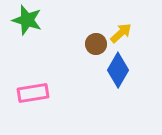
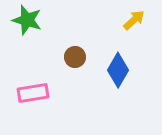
yellow arrow: moved 13 px right, 13 px up
brown circle: moved 21 px left, 13 px down
